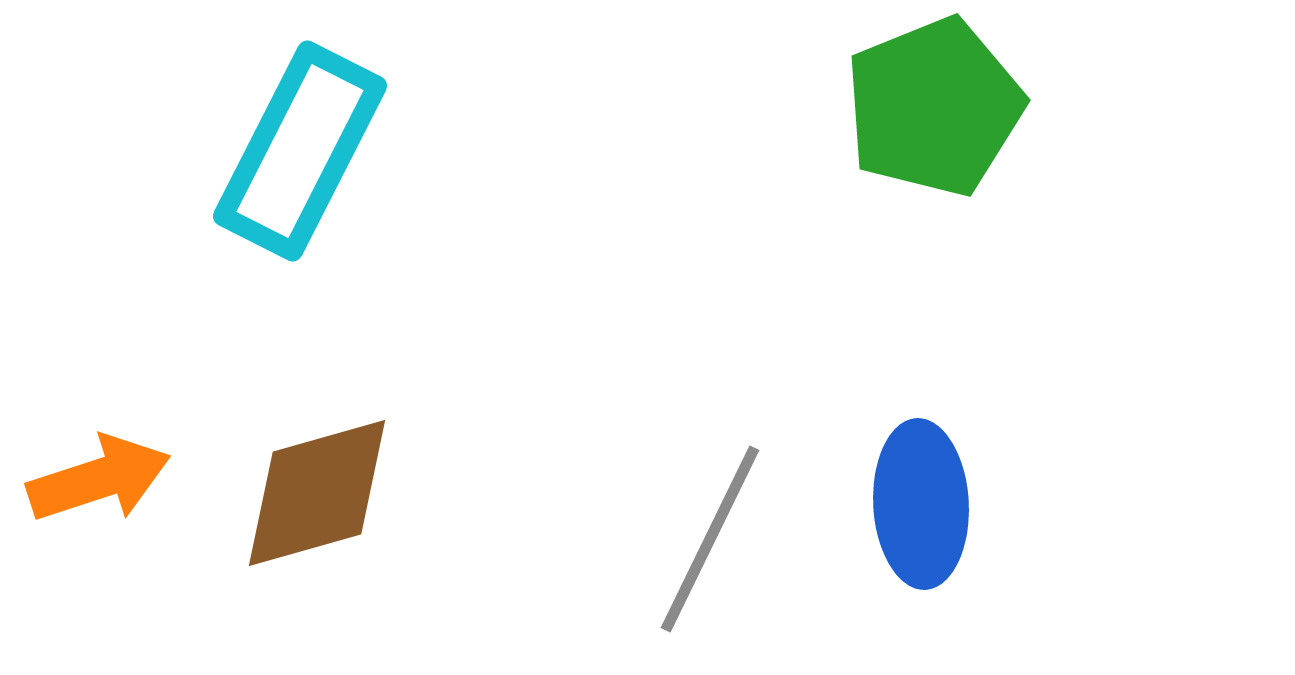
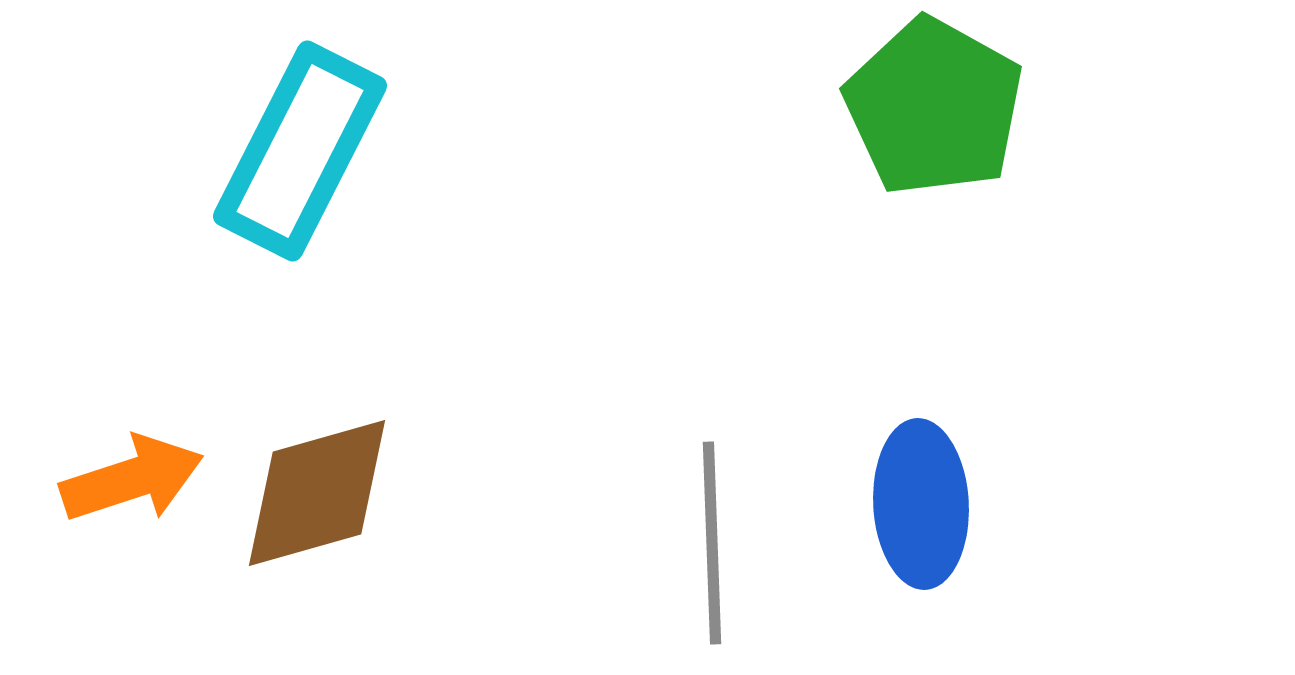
green pentagon: rotated 21 degrees counterclockwise
orange arrow: moved 33 px right
gray line: moved 2 px right, 4 px down; rotated 28 degrees counterclockwise
